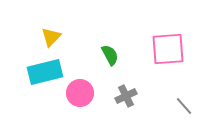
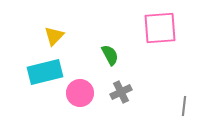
yellow triangle: moved 3 px right, 1 px up
pink square: moved 8 px left, 21 px up
gray cross: moved 5 px left, 4 px up
gray line: rotated 48 degrees clockwise
